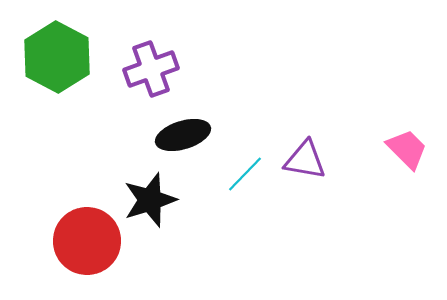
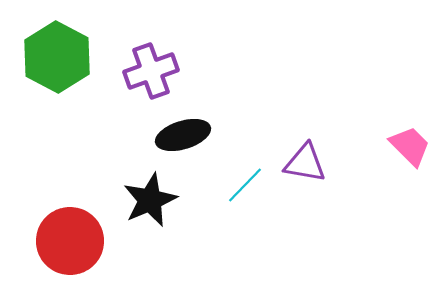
purple cross: moved 2 px down
pink trapezoid: moved 3 px right, 3 px up
purple triangle: moved 3 px down
cyan line: moved 11 px down
black star: rotated 6 degrees counterclockwise
red circle: moved 17 px left
